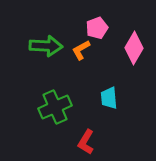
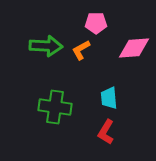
pink pentagon: moved 1 px left, 5 px up; rotated 20 degrees clockwise
pink diamond: rotated 56 degrees clockwise
green cross: rotated 32 degrees clockwise
red L-shape: moved 20 px right, 10 px up
